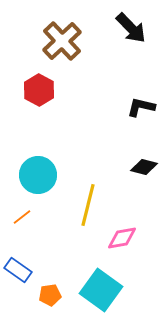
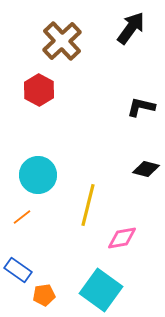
black arrow: rotated 100 degrees counterclockwise
black diamond: moved 2 px right, 2 px down
orange pentagon: moved 6 px left
